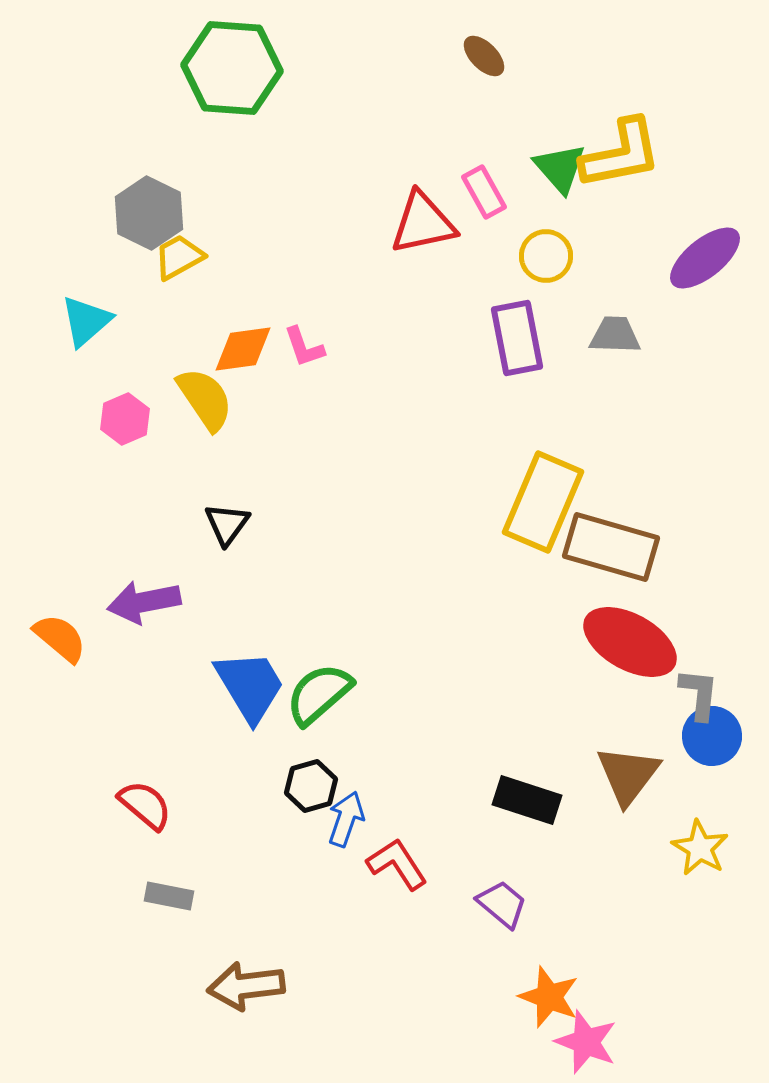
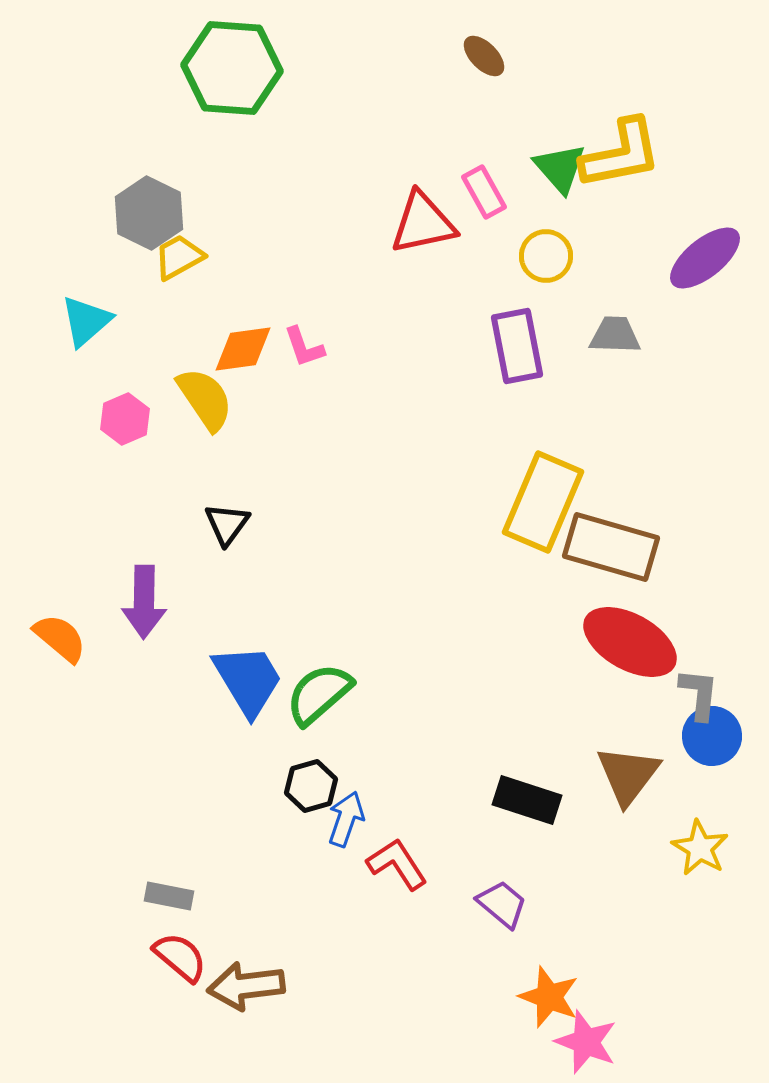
purple rectangle: moved 8 px down
purple arrow: rotated 78 degrees counterclockwise
blue trapezoid: moved 2 px left, 6 px up
red semicircle: moved 35 px right, 152 px down
